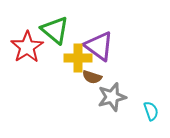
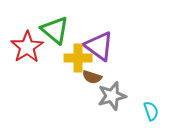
gray star: moved 1 px up
